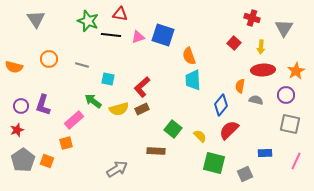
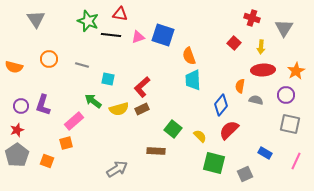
pink rectangle at (74, 120): moved 1 px down
blue rectangle at (265, 153): rotated 32 degrees clockwise
gray pentagon at (23, 160): moved 6 px left, 5 px up
